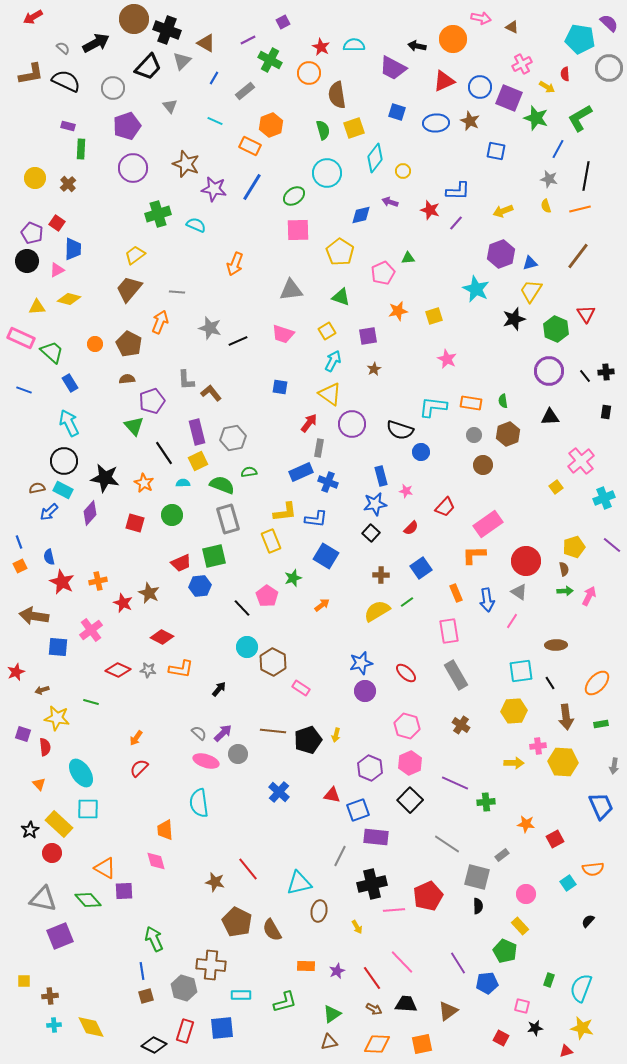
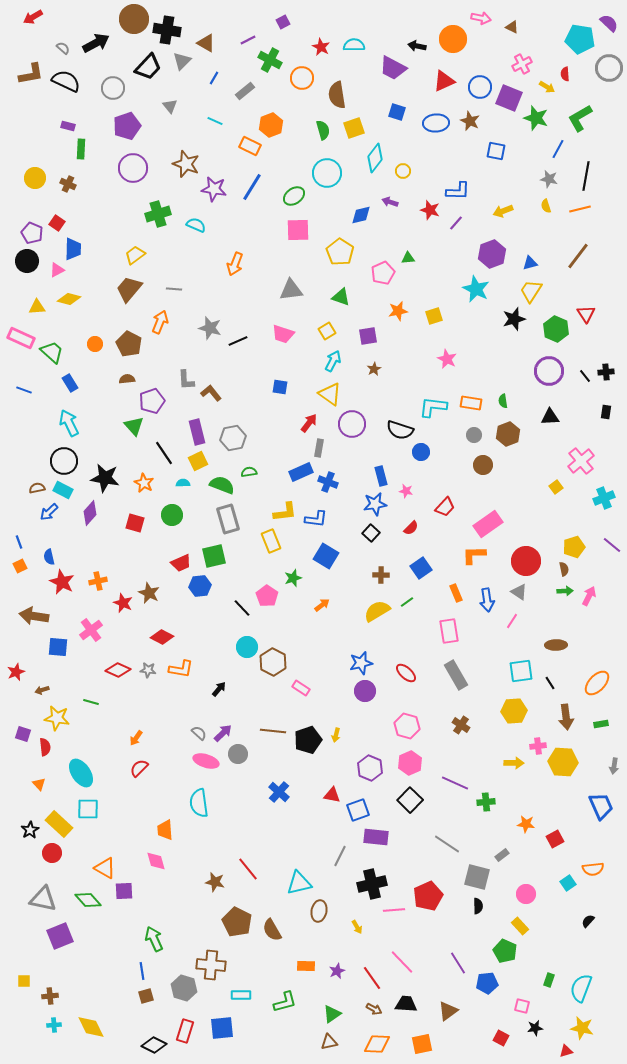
black cross at (167, 30): rotated 12 degrees counterclockwise
orange circle at (309, 73): moved 7 px left, 5 px down
brown cross at (68, 184): rotated 21 degrees counterclockwise
purple hexagon at (501, 254): moved 9 px left
gray line at (177, 292): moved 3 px left, 3 px up
